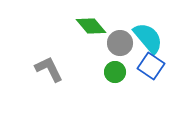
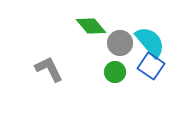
cyan semicircle: moved 2 px right, 4 px down
